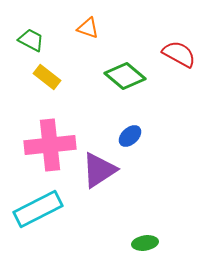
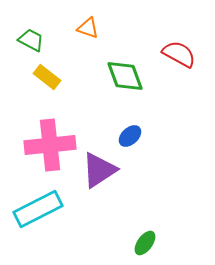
green diamond: rotated 30 degrees clockwise
green ellipse: rotated 45 degrees counterclockwise
